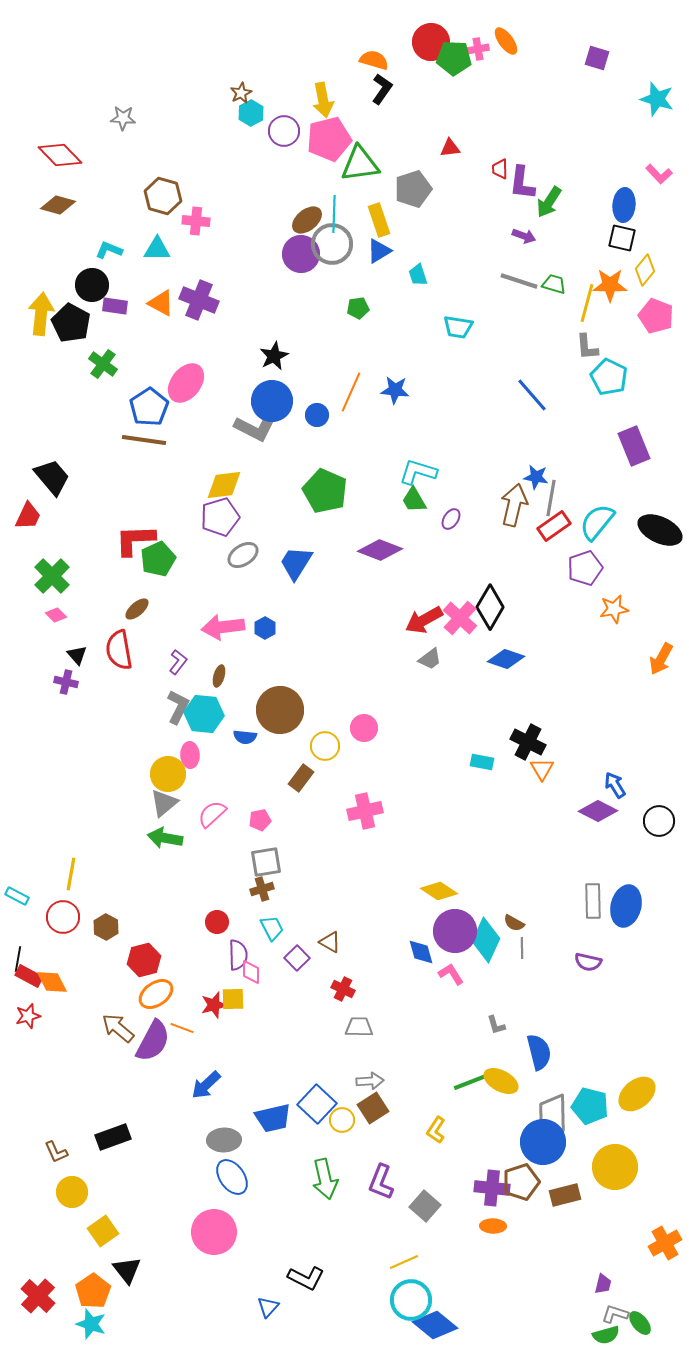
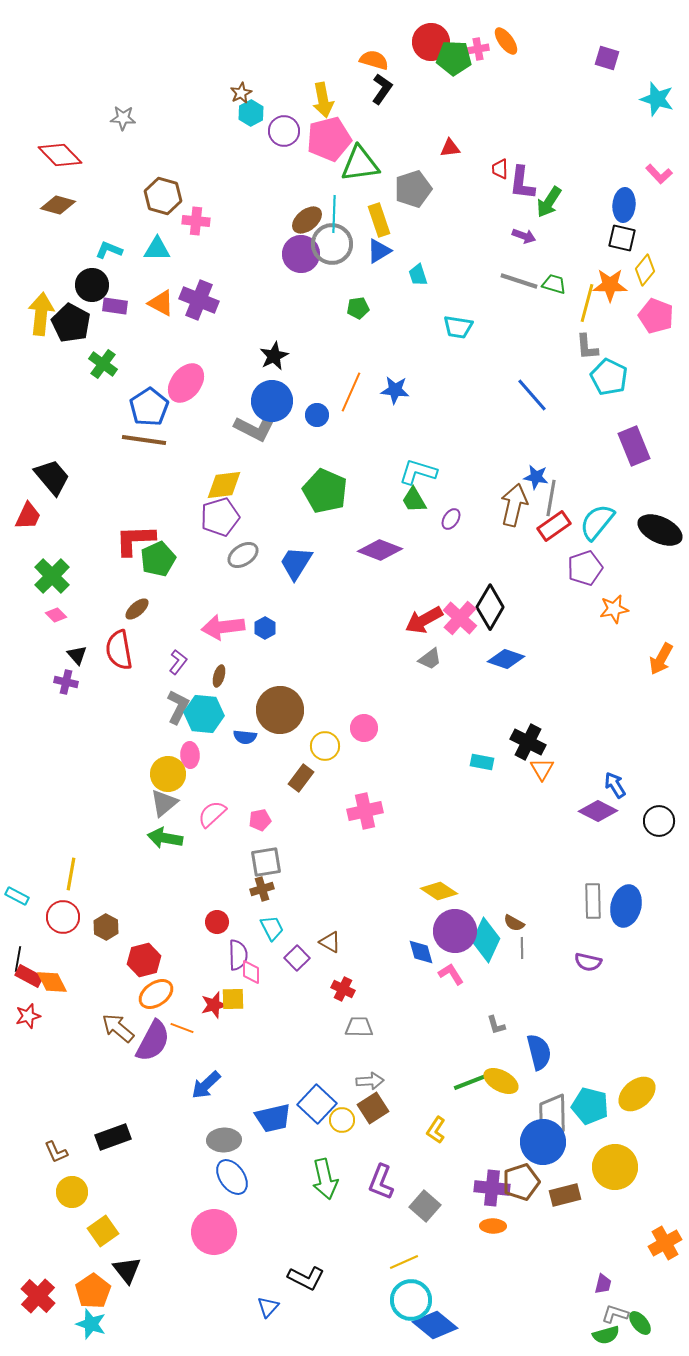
purple square at (597, 58): moved 10 px right
